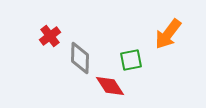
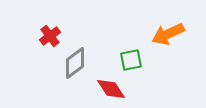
orange arrow: rotated 28 degrees clockwise
gray diamond: moved 5 px left, 5 px down; rotated 52 degrees clockwise
red diamond: moved 1 px right, 3 px down
